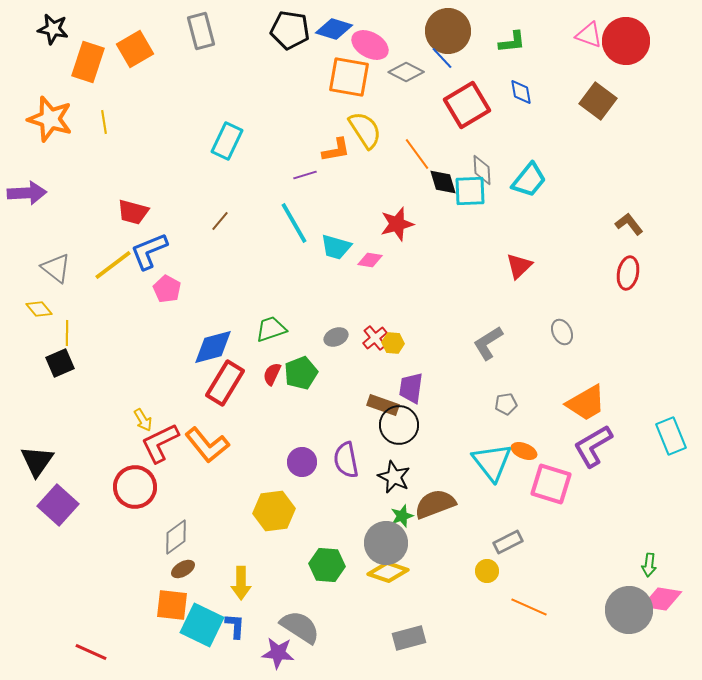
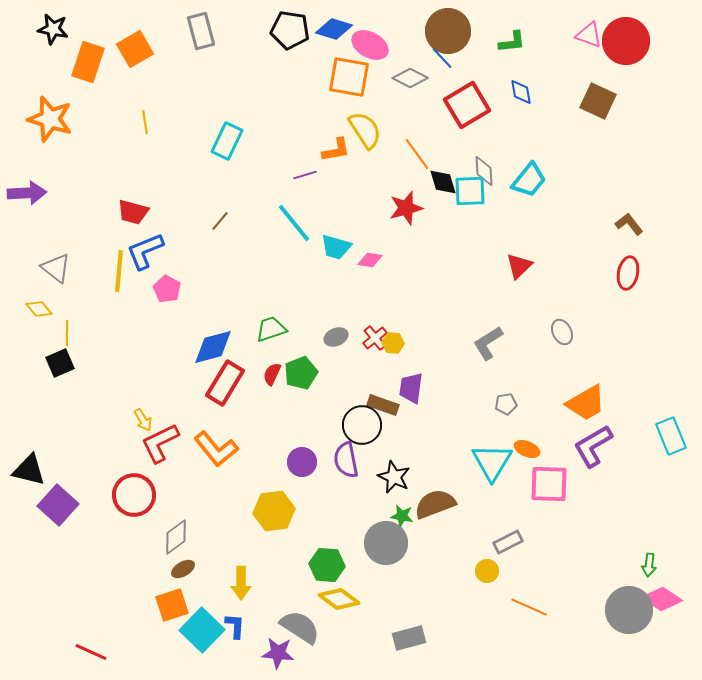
gray diamond at (406, 72): moved 4 px right, 6 px down
brown square at (598, 101): rotated 12 degrees counterclockwise
yellow line at (104, 122): moved 41 px right
gray diamond at (482, 170): moved 2 px right, 1 px down
cyan line at (294, 223): rotated 9 degrees counterclockwise
red star at (397, 224): moved 9 px right, 16 px up
blue L-shape at (149, 251): moved 4 px left
yellow line at (113, 265): moved 6 px right, 6 px down; rotated 48 degrees counterclockwise
black circle at (399, 425): moved 37 px left
orange L-shape at (207, 445): moved 9 px right, 4 px down
orange ellipse at (524, 451): moved 3 px right, 2 px up
black triangle at (37, 461): moved 8 px left, 9 px down; rotated 51 degrees counterclockwise
cyan triangle at (492, 462): rotated 9 degrees clockwise
pink square at (551, 484): moved 2 px left; rotated 15 degrees counterclockwise
red circle at (135, 487): moved 1 px left, 8 px down
green star at (402, 516): rotated 30 degrees clockwise
yellow diamond at (388, 572): moved 49 px left, 27 px down; rotated 18 degrees clockwise
pink diamond at (662, 599): rotated 24 degrees clockwise
orange square at (172, 605): rotated 24 degrees counterclockwise
cyan square at (202, 625): moved 5 px down; rotated 18 degrees clockwise
